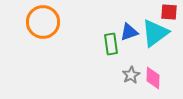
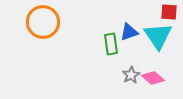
cyan triangle: moved 3 px right, 3 px down; rotated 28 degrees counterclockwise
pink diamond: rotated 50 degrees counterclockwise
